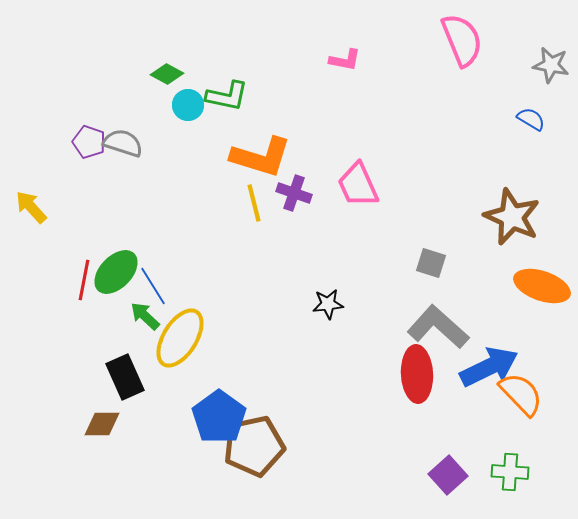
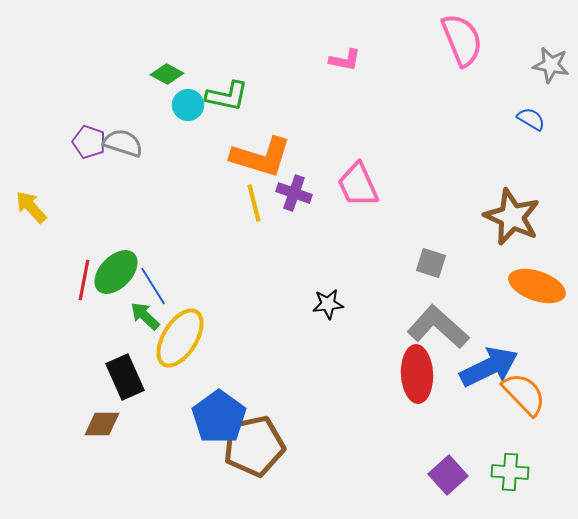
orange ellipse: moved 5 px left
orange semicircle: moved 3 px right
